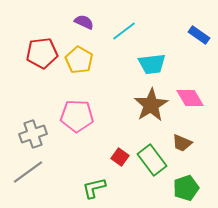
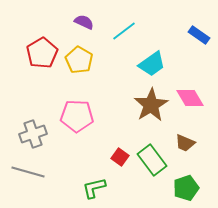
red pentagon: rotated 24 degrees counterclockwise
cyan trapezoid: rotated 28 degrees counterclockwise
brown trapezoid: moved 3 px right
gray line: rotated 52 degrees clockwise
